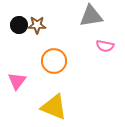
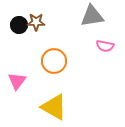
gray triangle: moved 1 px right
brown star: moved 1 px left, 3 px up
yellow triangle: rotated 8 degrees clockwise
